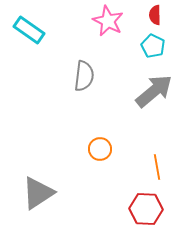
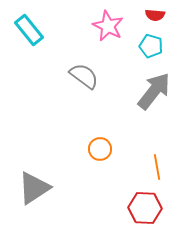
red semicircle: rotated 84 degrees counterclockwise
pink star: moved 5 px down
cyan rectangle: rotated 16 degrees clockwise
cyan pentagon: moved 2 px left; rotated 10 degrees counterclockwise
gray semicircle: rotated 60 degrees counterclockwise
gray arrow: rotated 12 degrees counterclockwise
gray triangle: moved 4 px left, 5 px up
red hexagon: moved 1 px left, 1 px up
